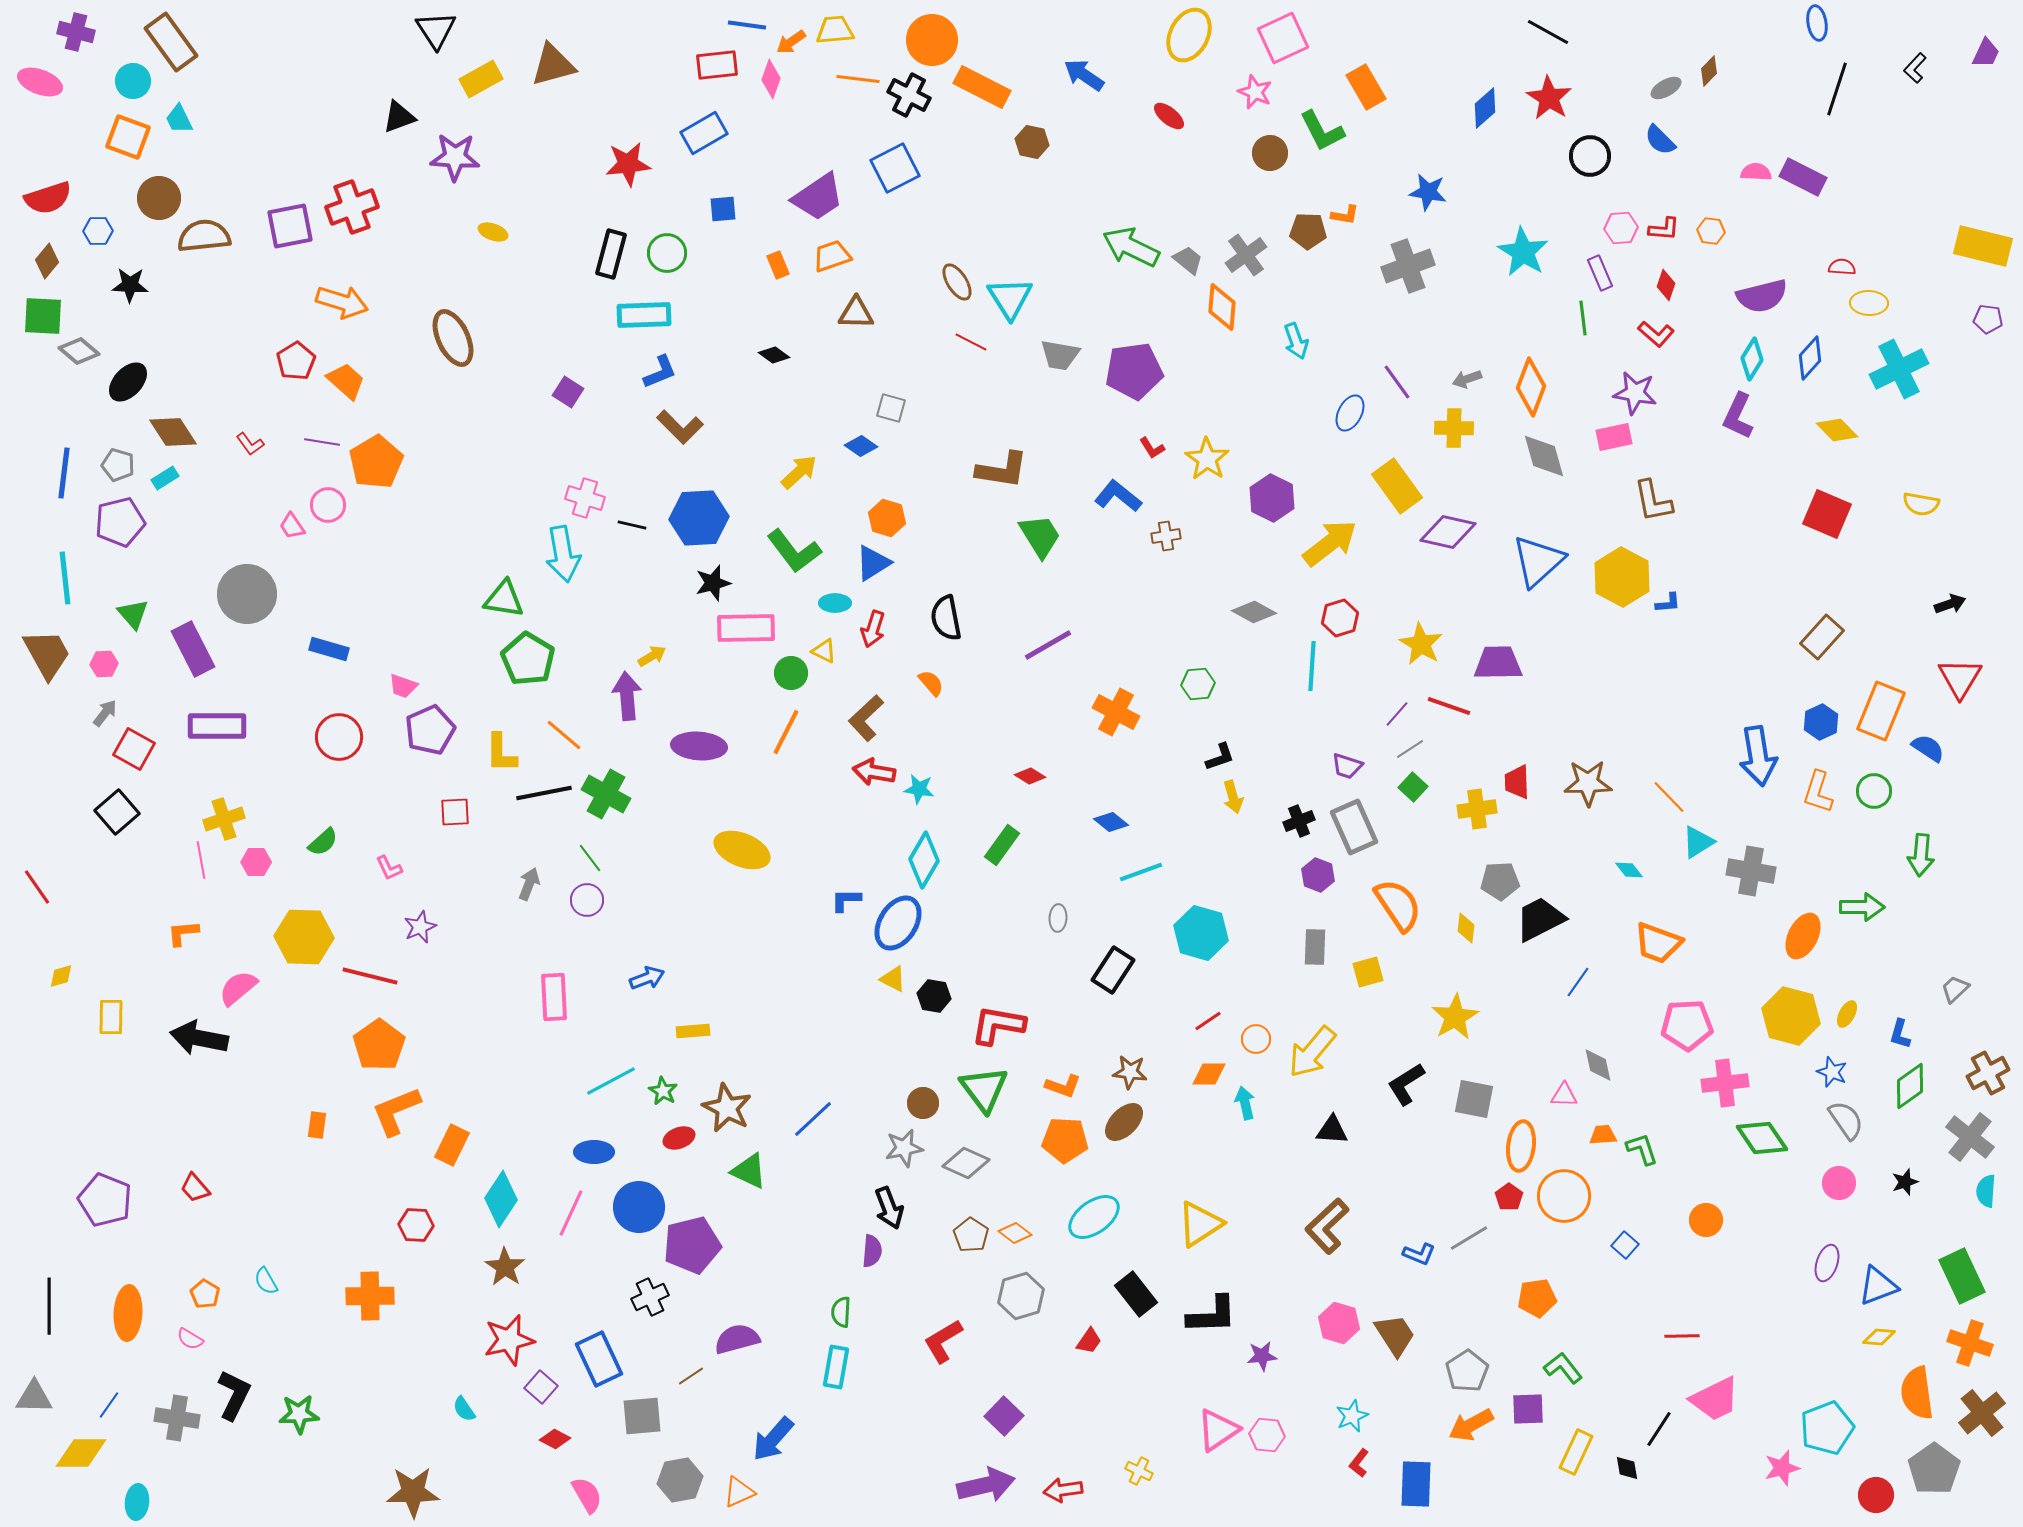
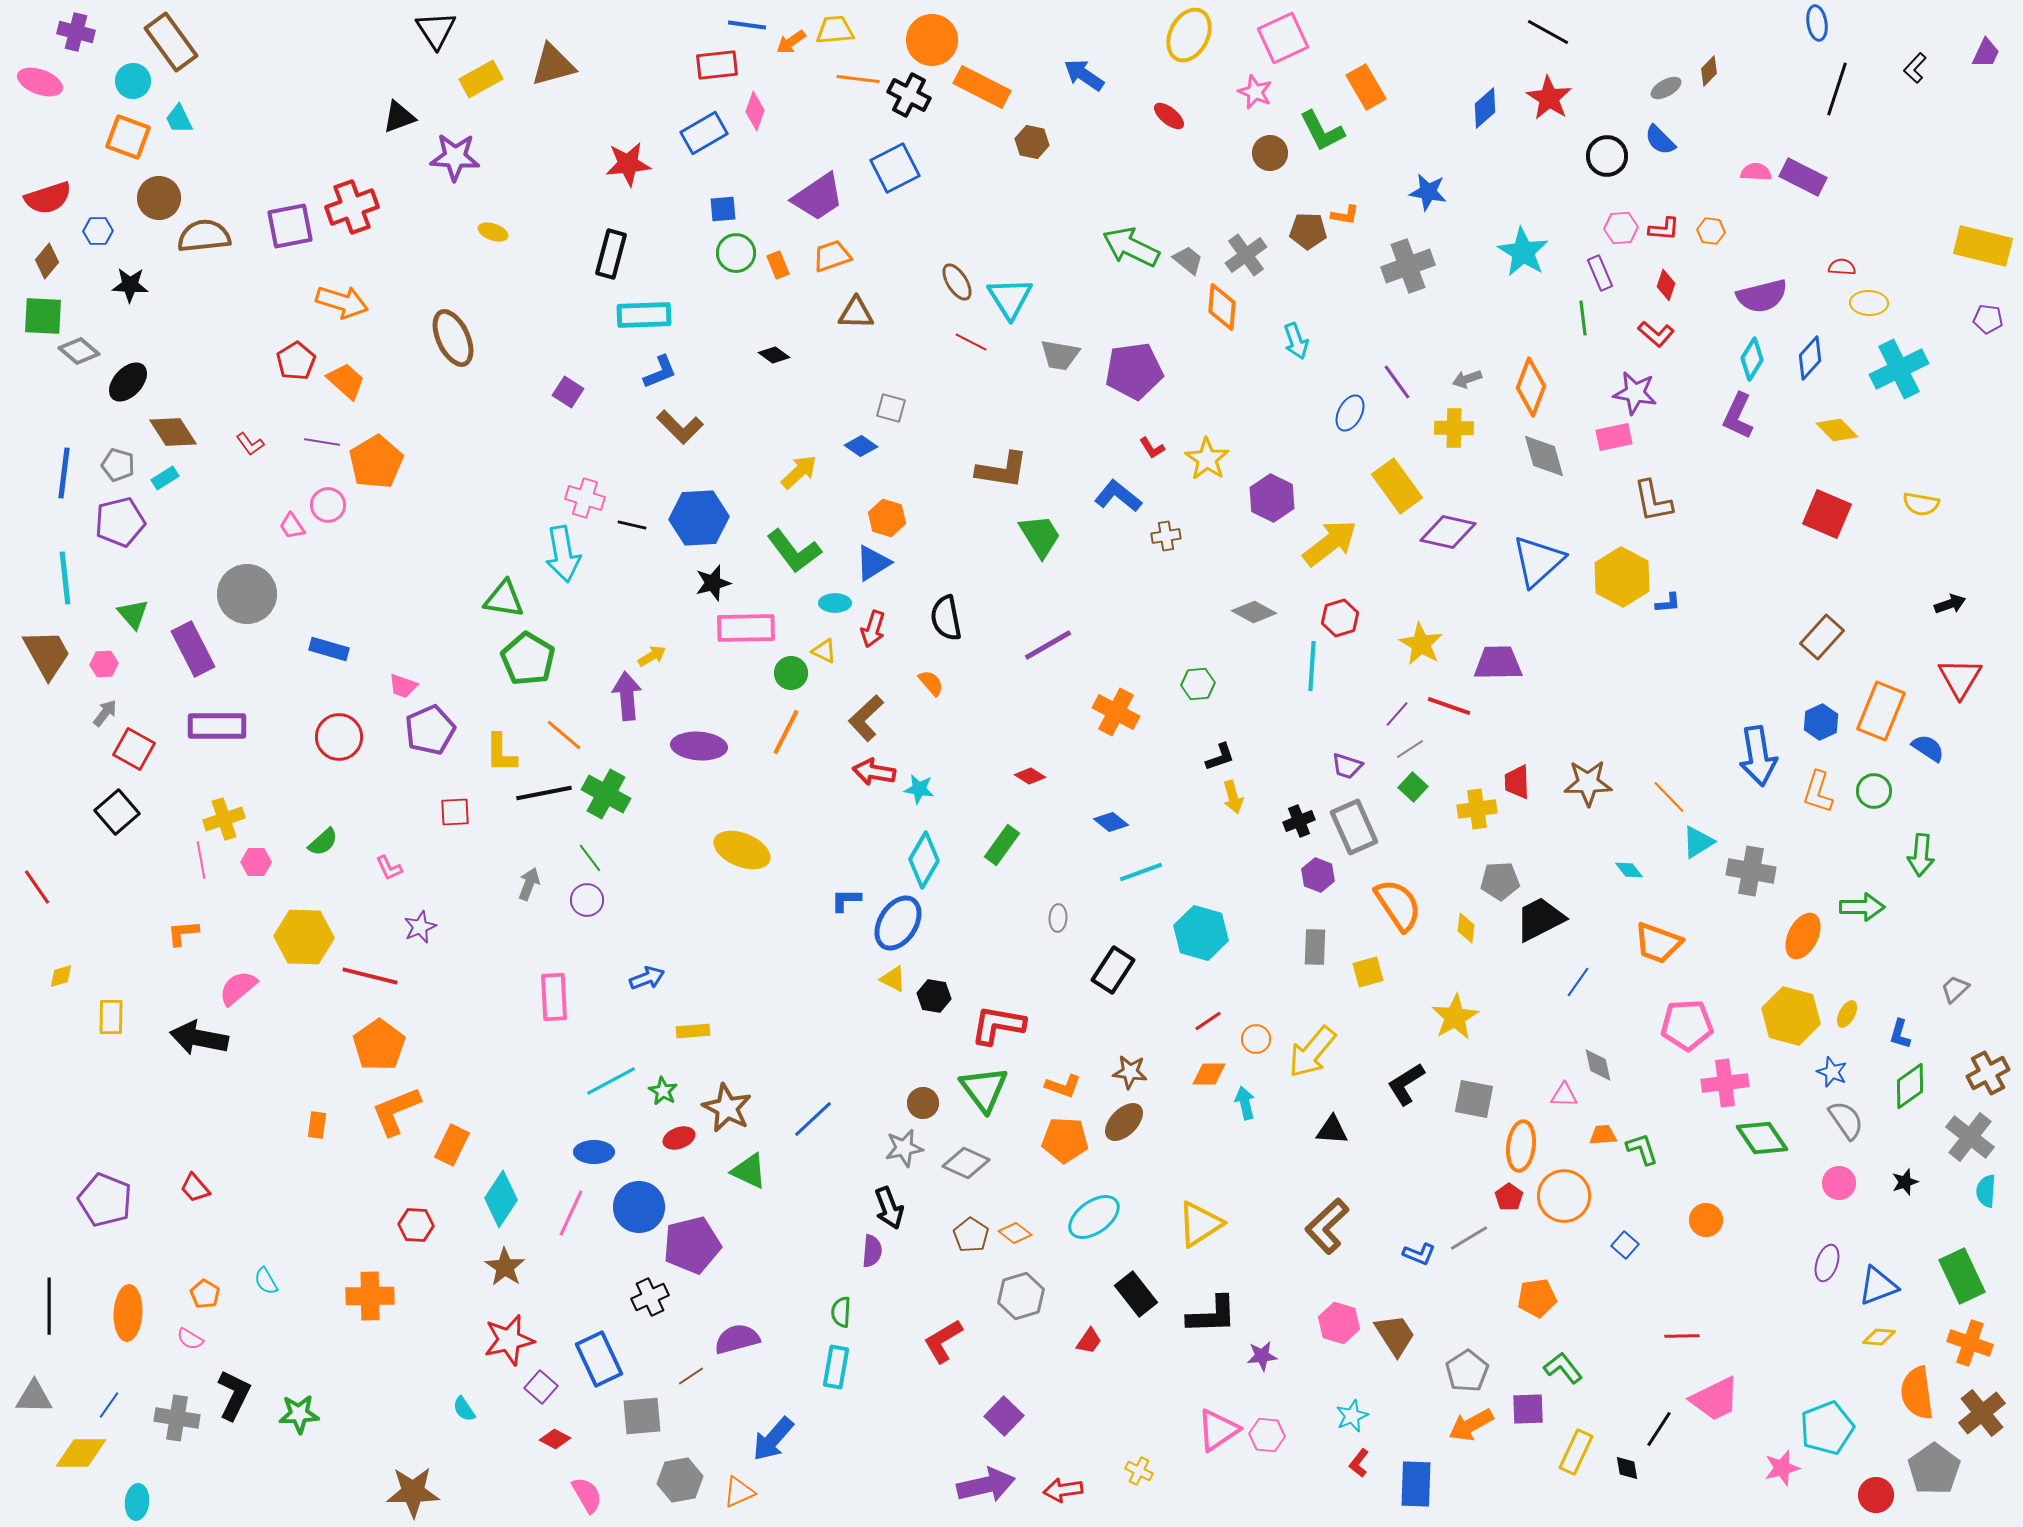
pink diamond at (771, 79): moved 16 px left, 32 px down
black circle at (1590, 156): moved 17 px right
green circle at (667, 253): moved 69 px right
